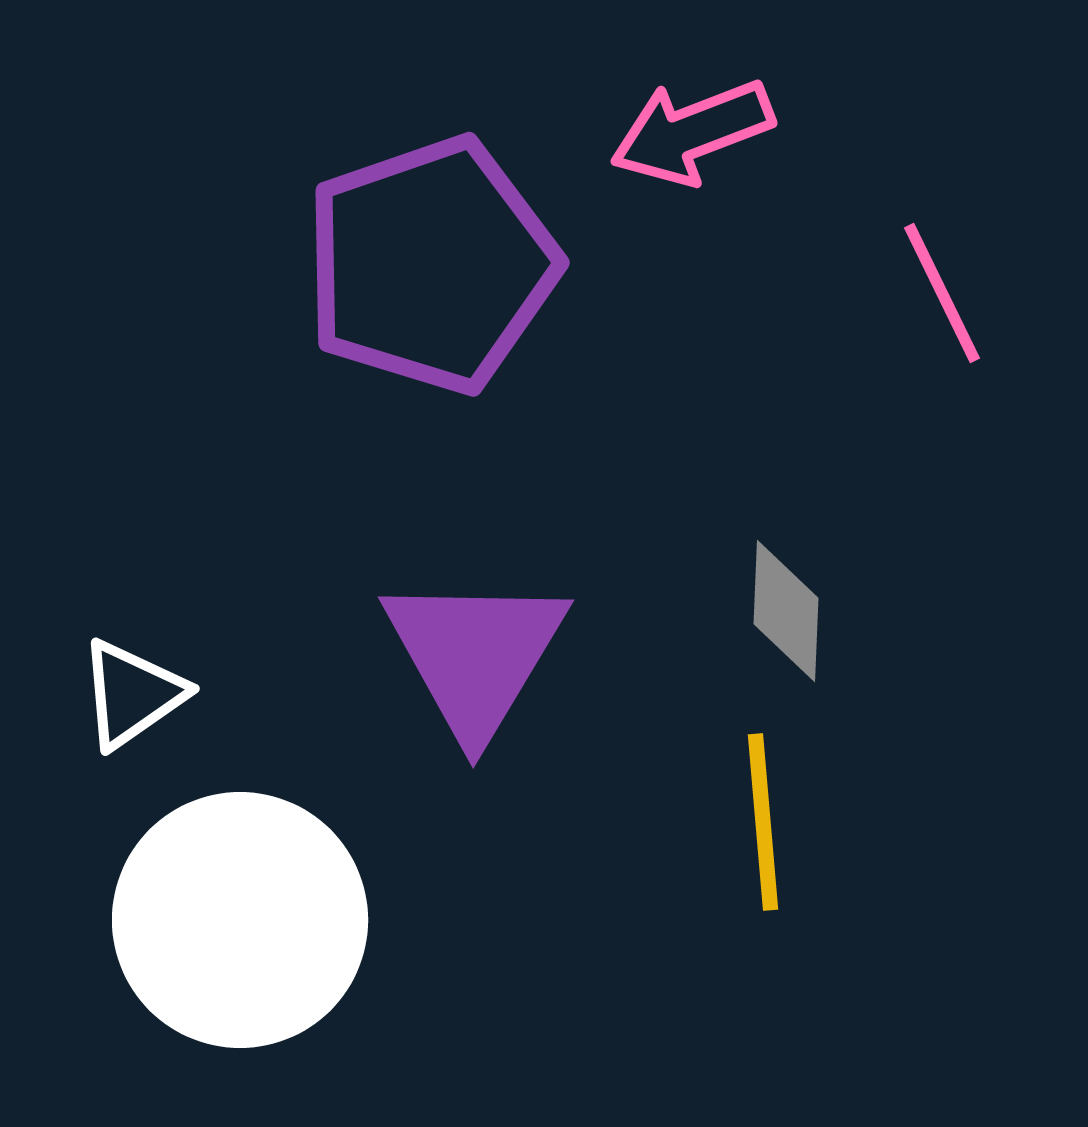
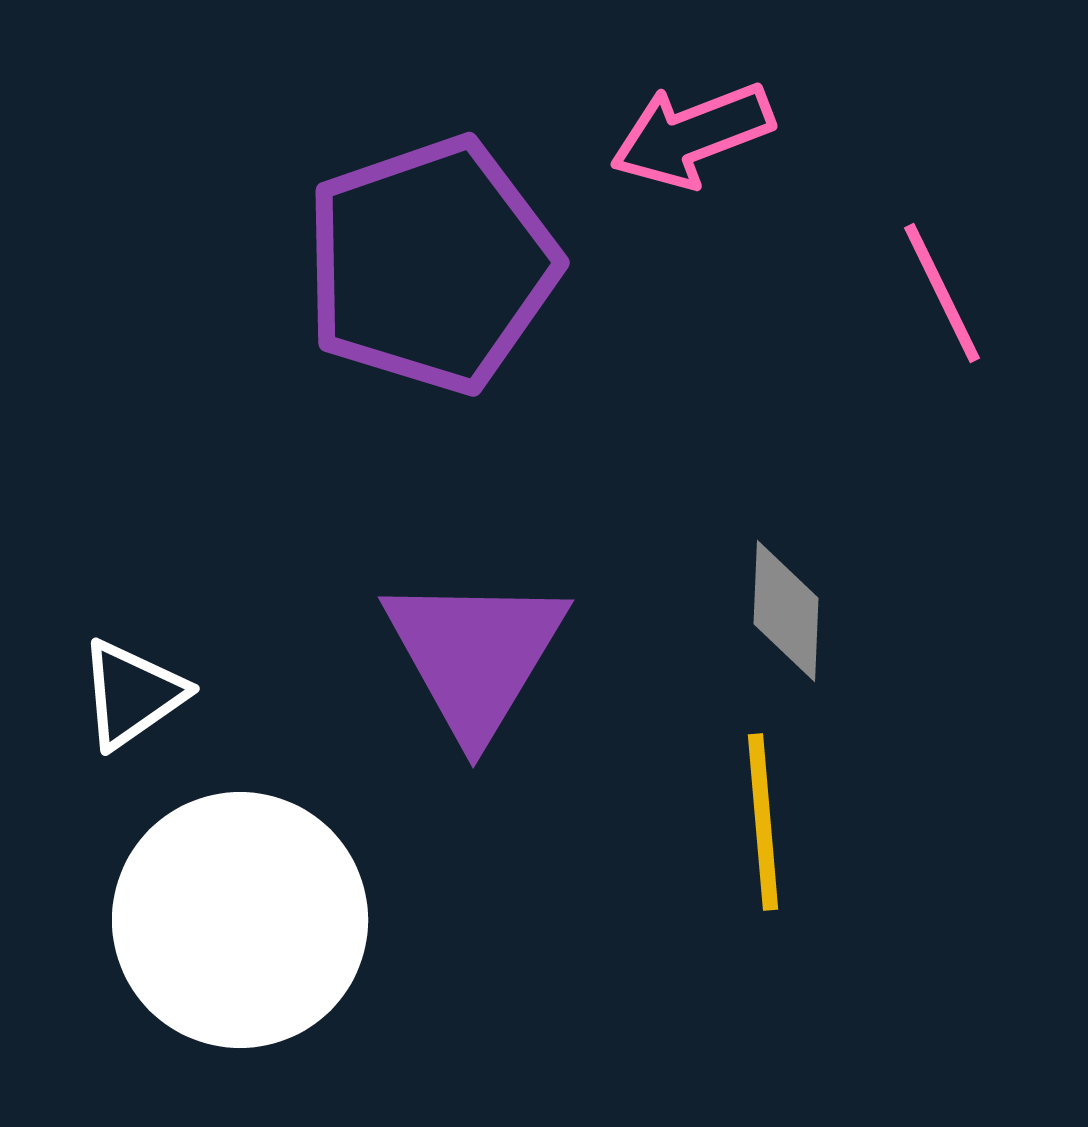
pink arrow: moved 3 px down
